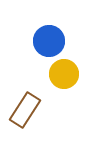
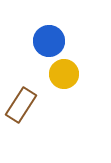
brown rectangle: moved 4 px left, 5 px up
